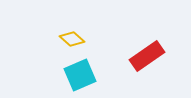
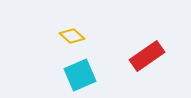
yellow diamond: moved 3 px up
